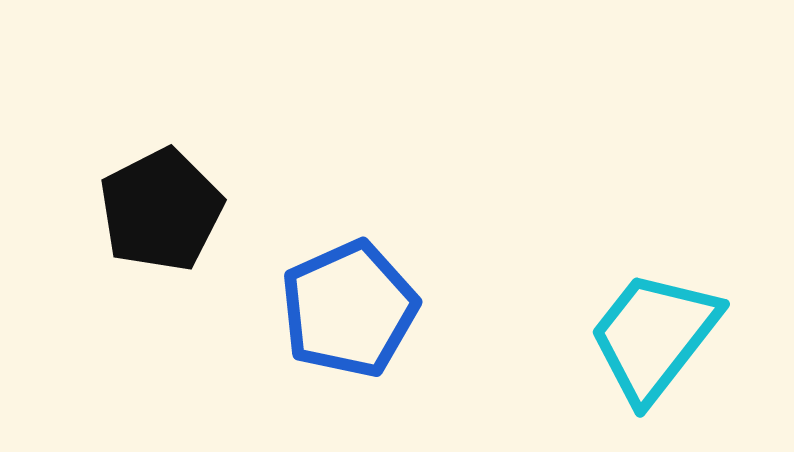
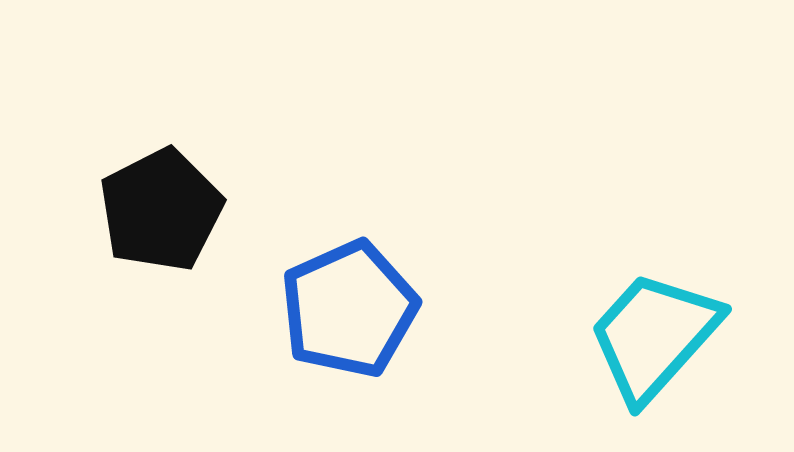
cyan trapezoid: rotated 4 degrees clockwise
